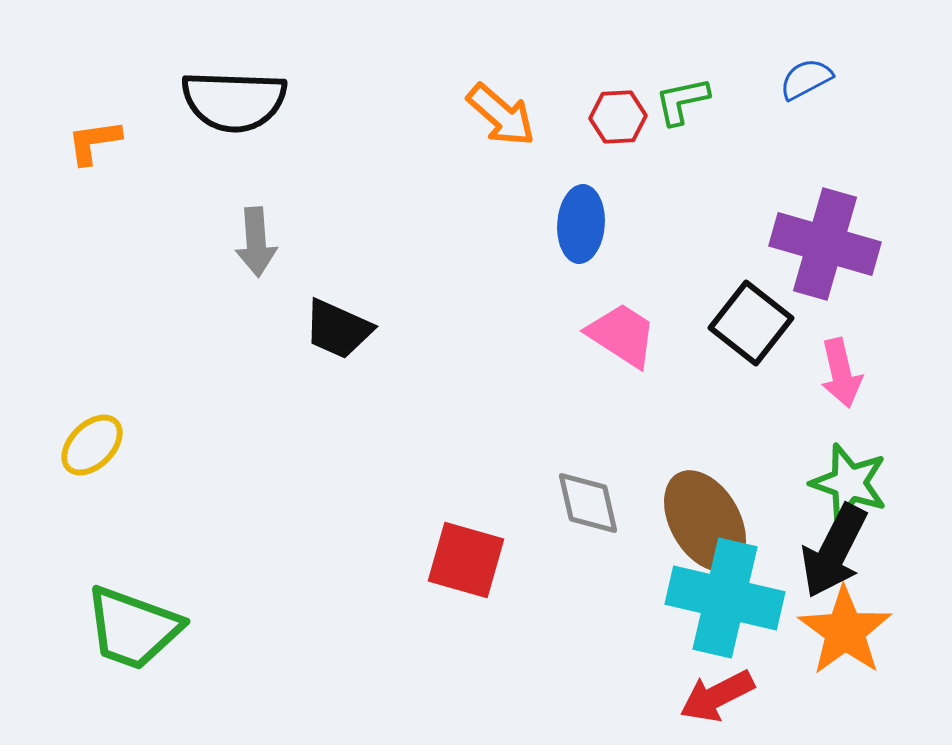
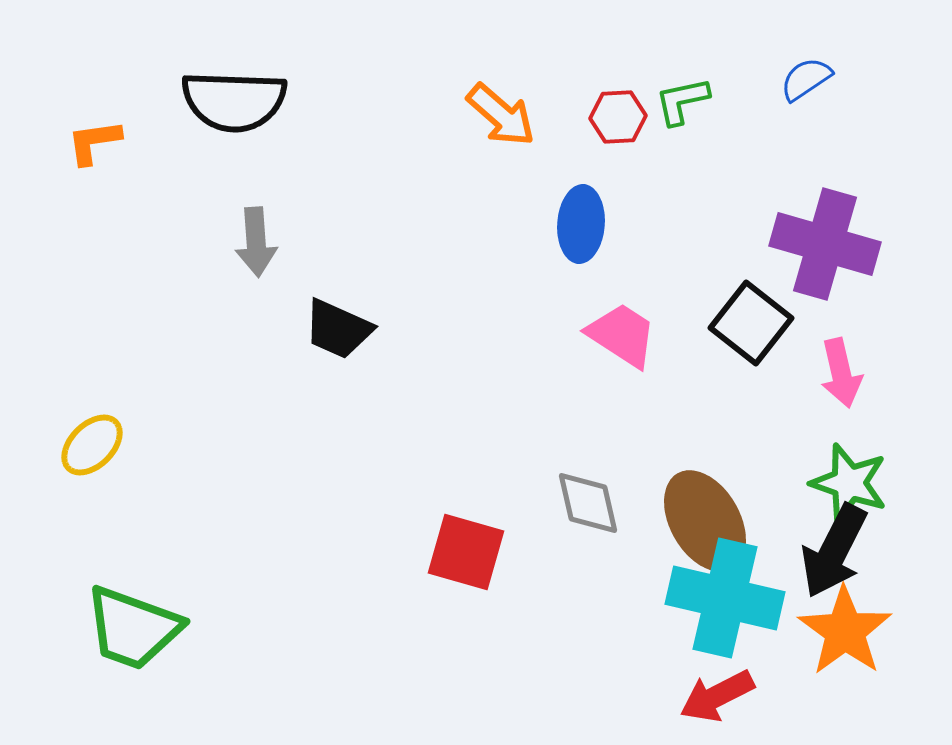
blue semicircle: rotated 6 degrees counterclockwise
red square: moved 8 px up
